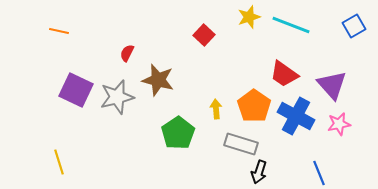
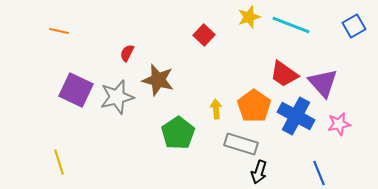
purple triangle: moved 9 px left, 2 px up
